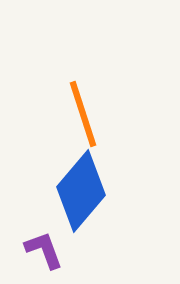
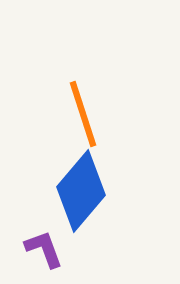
purple L-shape: moved 1 px up
